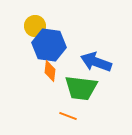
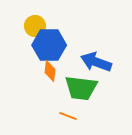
blue hexagon: rotated 8 degrees counterclockwise
